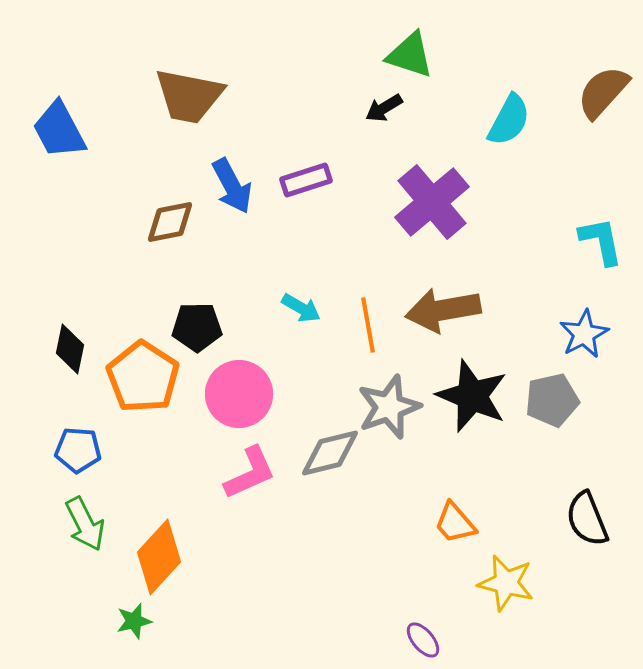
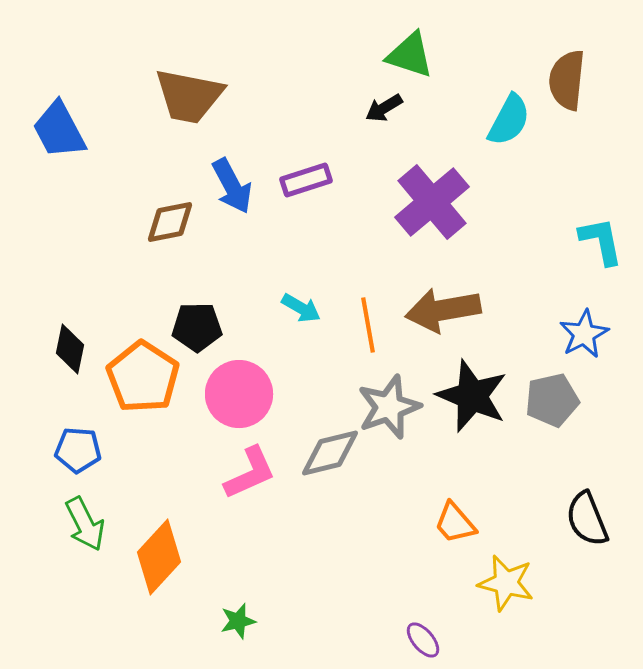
brown semicircle: moved 36 px left, 12 px up; rotated 36 degrees counterclockwise
green star: moved 104 px right
